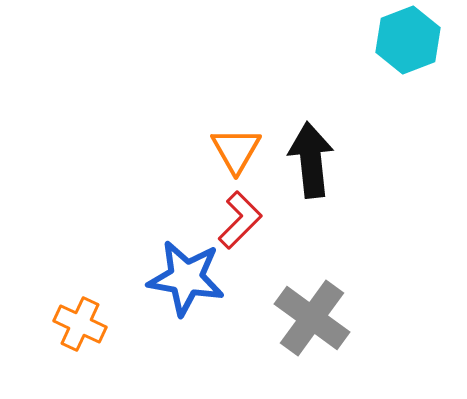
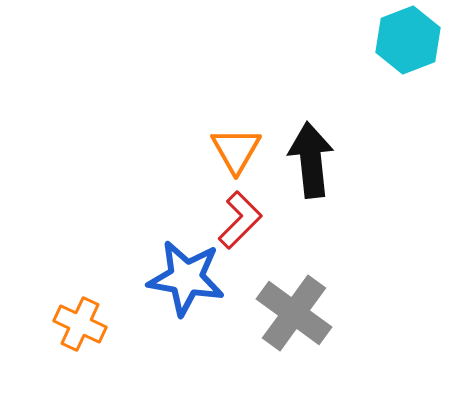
gray cross: moved 18 px left, 5 px up
